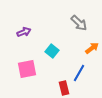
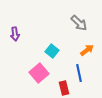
purple arrow: moved 9 px left, 2 px down; rotated 104 degrees clockwise
orange arrow: moved 5 px left, 2 px down
pink square: moved 12 px right, 4 px down; rotated 30 degrees counterclockwise
blue line: rotated 42 degrees counterclockwise
